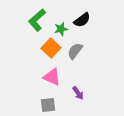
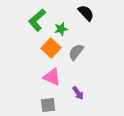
black semicircle: moved 4 px right, 7 px up; rotated 96 degrees counterclockwise
gray semicircle: moved 1 px right, 1 px down
